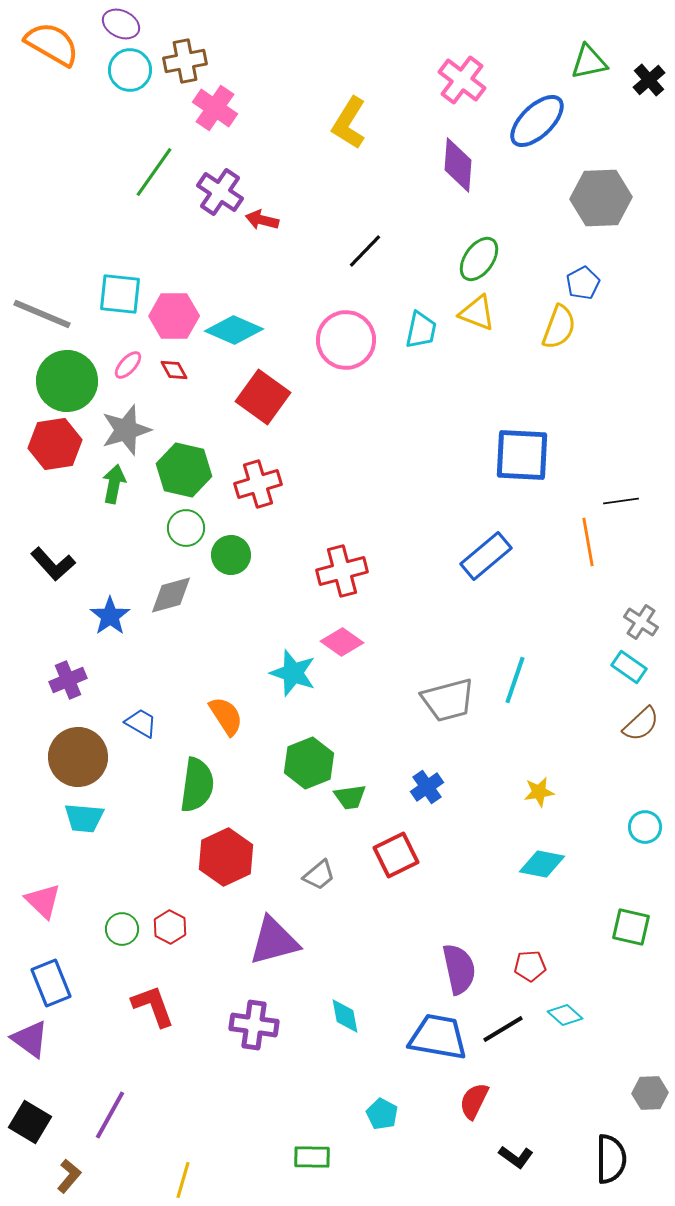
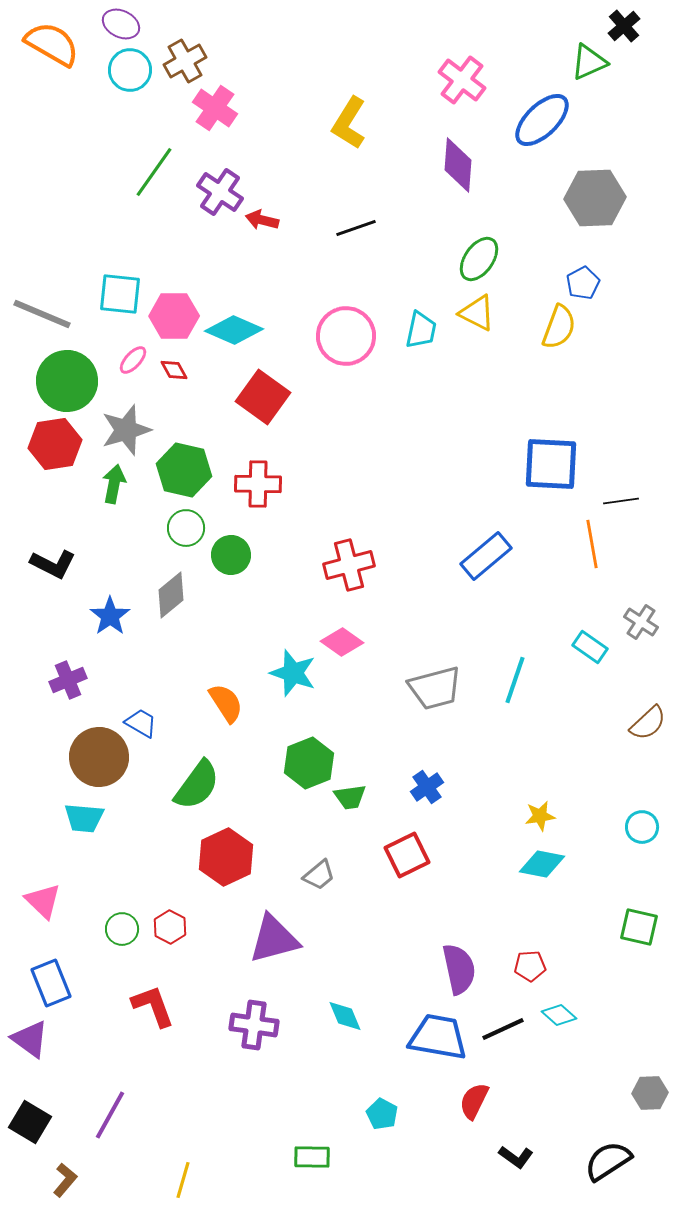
brown cross at (185, 61): rotated 18 degrees counterclockwise
green triangle at (589, 62): rotated 12 degrees counterclockwise
black cross at (649, 80): moved 25 px left, 54 px up
blue ellipse at (537, 121): moved 5 px right, 1 px up
gray hexagon at (601, 198): moved 6 px left
black line at (365, 251): moved 9 px left, 23 px up; rotated 27 degrees clockwise
yellow triangle at (477, 313): rotated 6 degrees clockwise
pink circle at (346, 340): moved 4 px up
pink ellipse at (128, 365): moved 5 px right, 5 px up
blue square at (522, 455): moved 29 px right, 9 px down
red cross at (258, 484): rotated 18 degrees clockwise
orange line at (588, 542): moved 4 px right, 2 px down
black L-shape at (53, 564): rotated 21 degrees counterclockwise
red cross at (342, 571): moved 7 px right, 6 px up
gray diamond at (171, 595): rotated 24 degrees counterclockwise
cyan rectangle at (629, 667): moved 39 px left, 20 px up
gray trapezoid at (448, 700): moved 13 px left, 12 px up
orange semicircle at (226, 716): moved 13 px up
brown semicircle at (641, 724): moved 7 px right, 1 px up
brown circle at (78, 757): moved 21 px right
green semicircle at (197, 785): rotated 28 degrees clockwise
yellow star at (539, 792): moved 1 px right, 24 px down
cyan circle at (645, 827): moved 3 px left
red square at (396, 855): moved 11 px right
green square at (631, 927): moved 8 px right
purple triangle at (274, 941): moved 2 px up
cyan diamond at (565, 1015): moved 6 px left
cyan diamond at (345, 1016): rotated 12 degrees counterclockwise
black line at (503, 1029): rotated 6 degrees clockwise
black semicircle at (611, 1159): moved 3 px left, 2 px down; rotated 123 degrees counterclockwise
brown L-shape at (69, 1176): moved 4 px left, 4 px down
